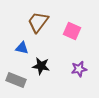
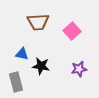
brown trapezoid: rotated 130 degrees counterclockwise
pink square: rotated 24 degrees clockwise
blue triangle: moved 6 px down
gray rectangle: moved 2 px down; rotated 54 degrees clockwise
